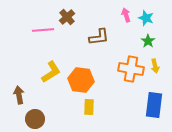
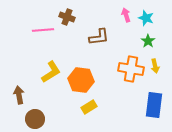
brown cross: rotated 28 degrees counterclockwise
yellow rectangle: rotated 56 degrees clockwise
